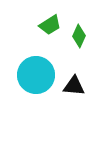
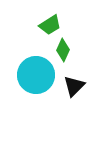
green diamond: moved 16 px left, 14 px down
black triangle: rotated 50 degrees counterclockwise
